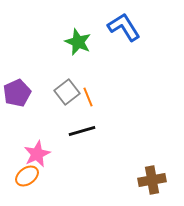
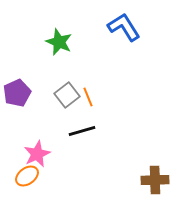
green star: moved 19 px left
gray square: moved 3 px down
brown cross: moved 3 px right; rotated 8 degrees clockwise
